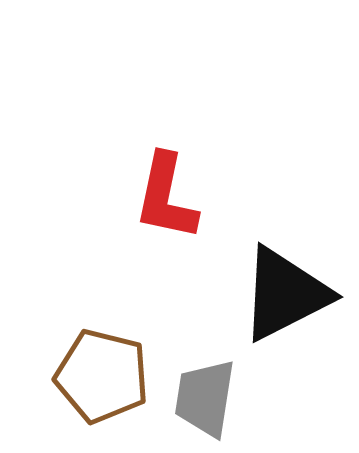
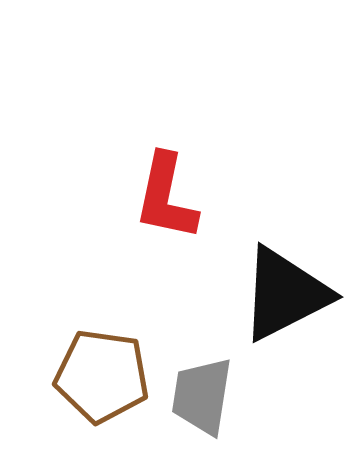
brown pentagon: rotated 6 degrees counterclockwise
gray trapezoid: moved 3 px left, 2 px up
